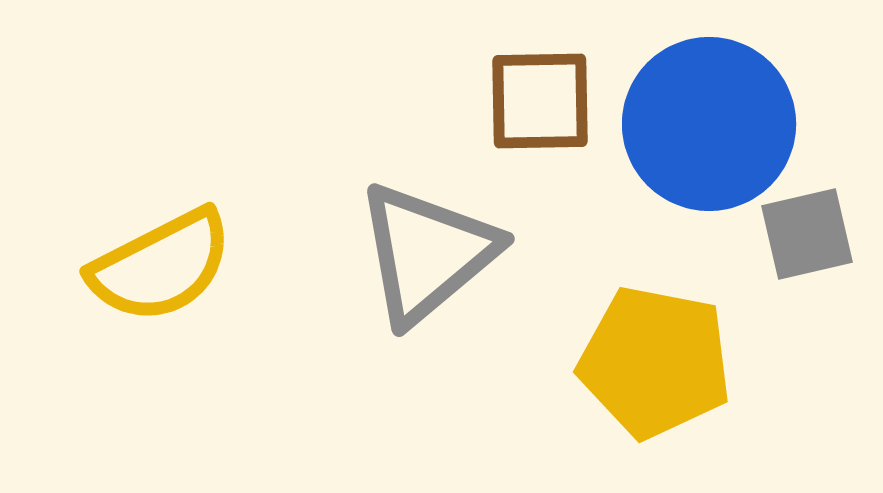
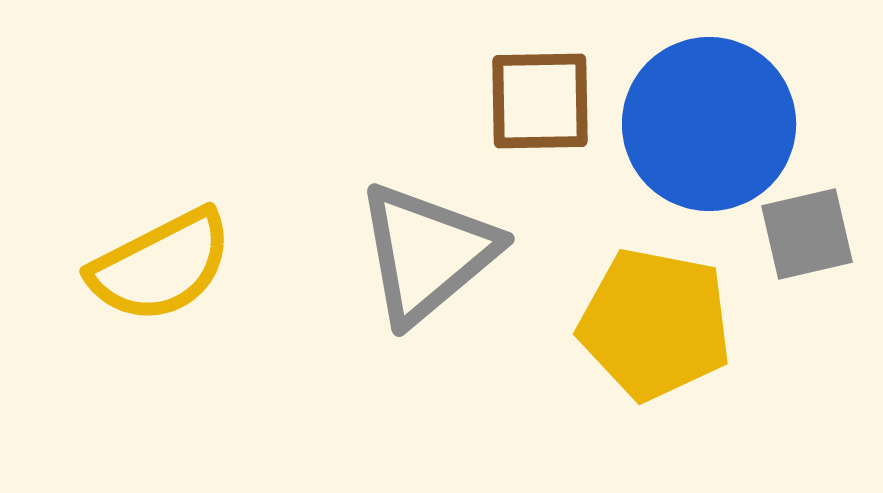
yellow pentagon: moved 38 px up
